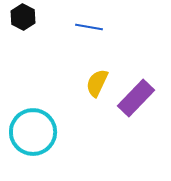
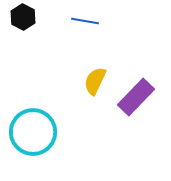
blue line: moved 4 px left, 6 px up
yellow semicircle: moved 2 px left, 2 px up
purple rectangle: moved 1 px up
